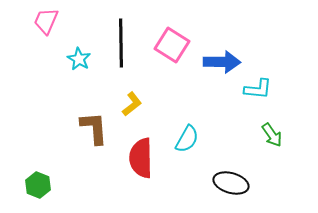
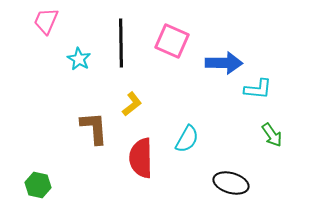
pink square: moved 4 px up; rotated 8 degrees counterclockwise
blue arrow: moved 2 px right, 1 px down
green hexagon: rotated 10 degrees counterclockwise
